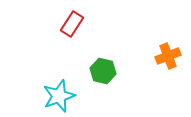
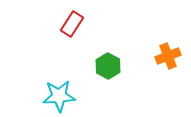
green hexagon: moved 5 px right, 5 px up; rotated 15 degrees clockwise
cyan star: rotated 16 degrees clockwise
